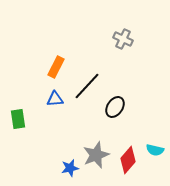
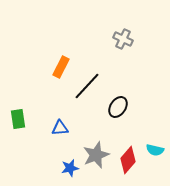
orange rectangle: moved 5 px right
blue triangle: moved 5 px right, 29 px down
black ellipse: moved 3 px right
